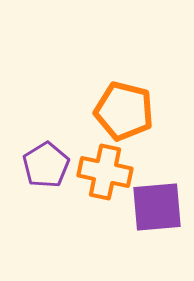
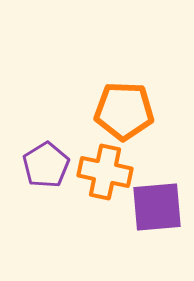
orange pentagon: rotated 12 degrees counterclockwise
